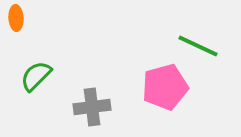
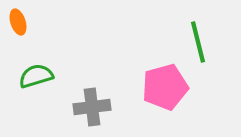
orange ellipse: moved 2 px right, 4 px down; rotated 15 degrees counterclockwise
green line: moved 4 px up; rotated 51 degrees clockwise
green semicircle: rotated 28 degrees clockwise
